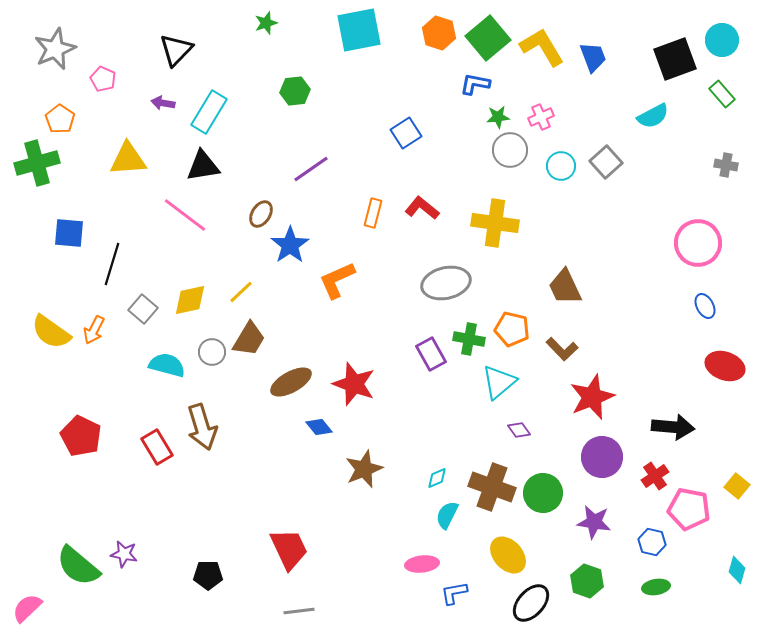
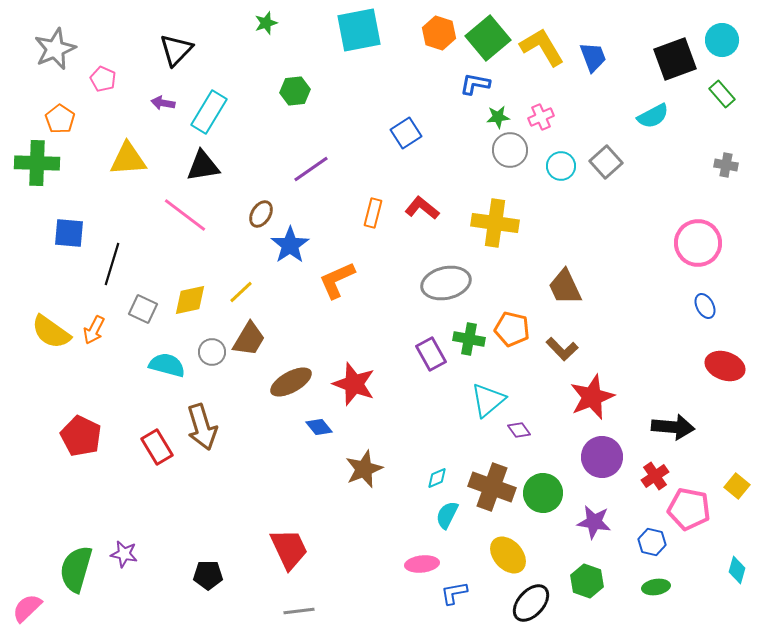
green cross at (37, 163): rotated 18 degrees clockwise
gray square at (143, 309): rotated 16 degrees counterclockwise
cyan triangle at (499, 382): moved 11 px left, 18 px down
green semicircle at (78, 566): moved 2 px left, 3 px down; rotated 66 degrees clockwise
